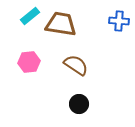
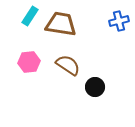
cyan rectangle: rotated 18 degrees counterclockwise
blue cross: rotated 18 degrees counterclockwise
brown semicircle: moved 8 px left
black circle: moved 16 px right, 17 px up
